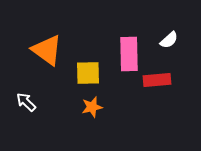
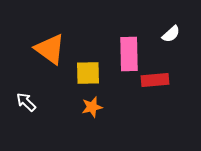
white semicircle: moved 2 px right, 6 px up
orange triangle: moved 3 px right, 1 px up
red rectangle: moved 2 px left
